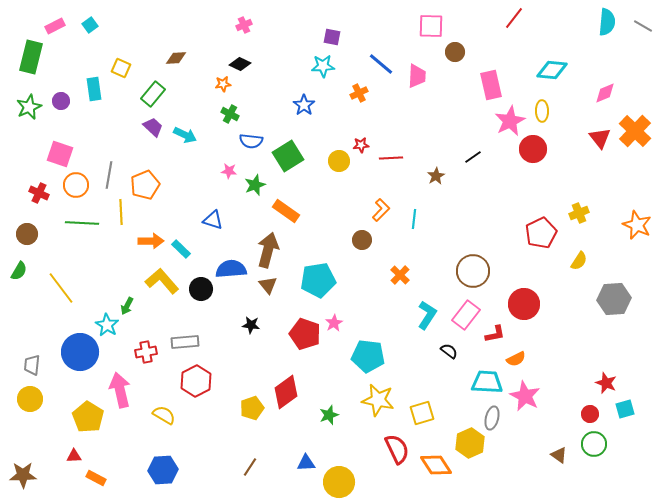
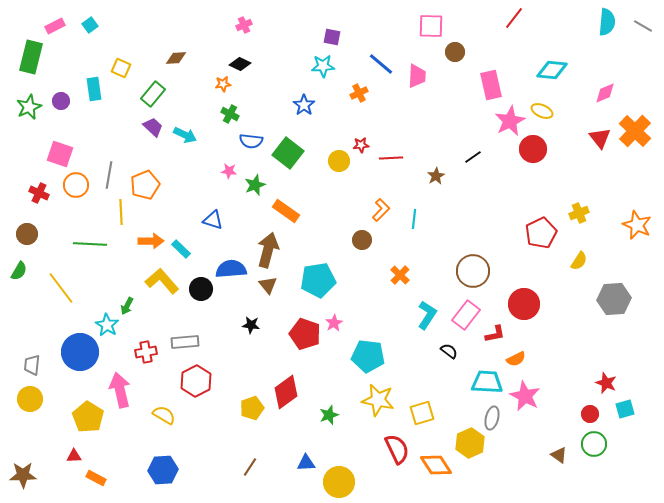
yellow ellipse at (542, 111): rotated 65 degrees counterclockwise
green square at (288, 156): moved 3 px up; rotated 20 degrees counterclockwise
green line at (82, 223): moved 8 px right, 21 px down
